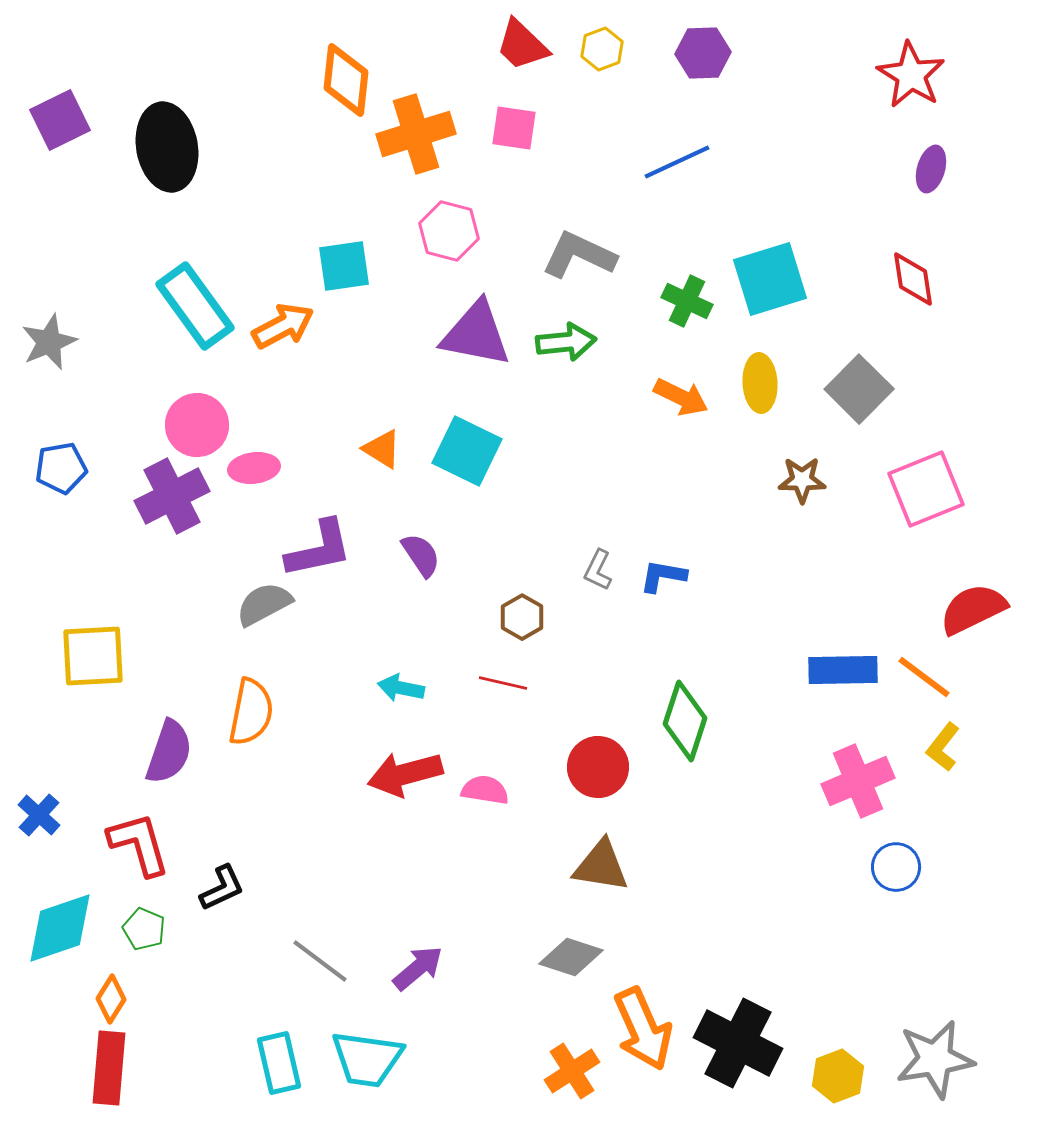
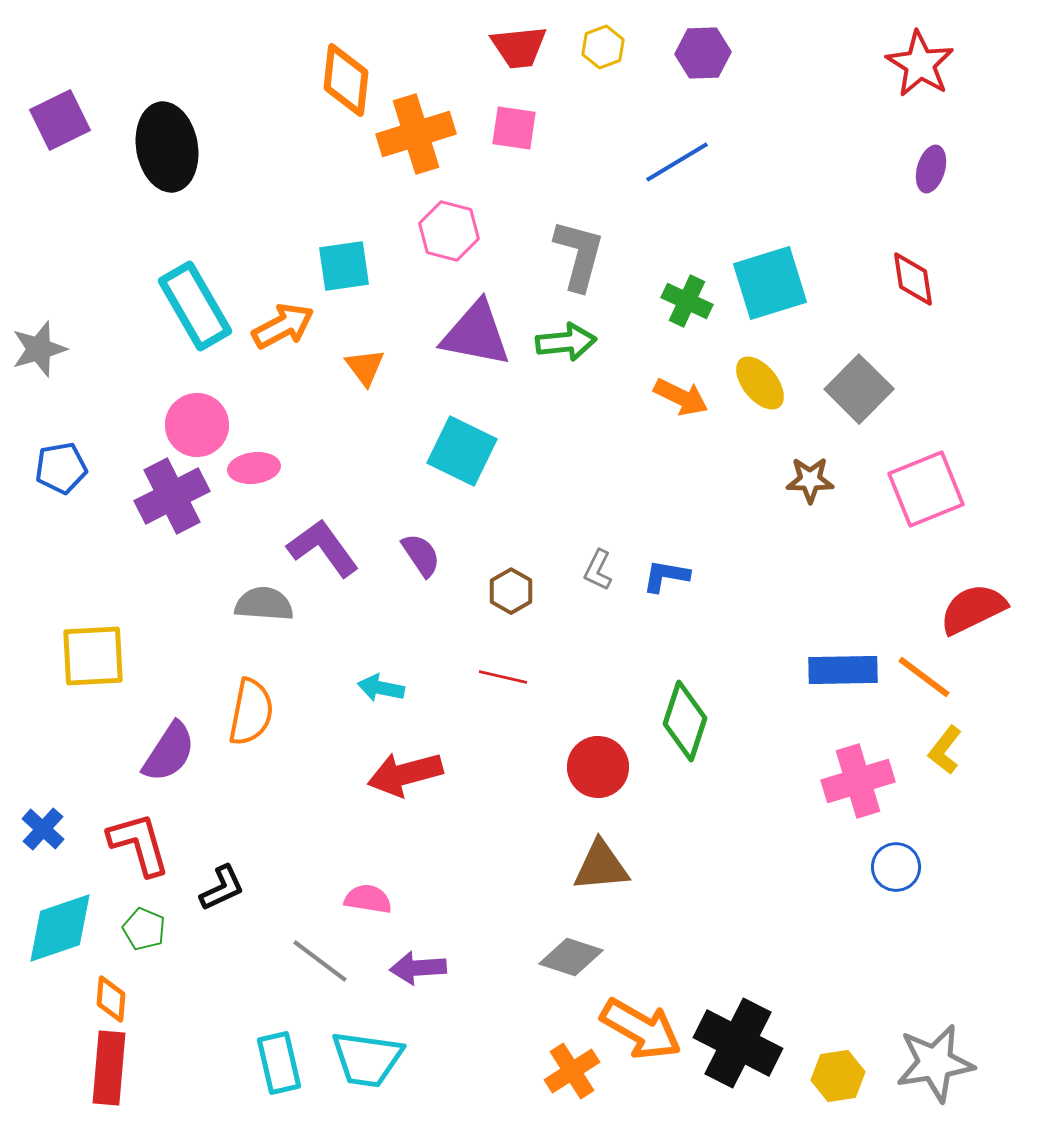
red trapezoid at (522, 45): moved 3 px left, 2 px down; rotated 50 degrees counterclockwise
yellow hexagon at (602, 49): moved 1 px right, 2 px up
red star at (911, 75): moved 9 px right, 11 px up
blue line at (677, 162): rotated 6 degrees counterclockwise
gray L-shape at (579, 255): rotated 80 degrees clockwise
cyan square at (770, 279): moved 4 px down
cyan rectangle at (195, 306): rotated 6 degrees clockwise
gray star at (49, 342): moved 10 px left, 7 px down; rotated 6 degrees clockwise
yellow ellipse at (760, 383): rotated 36 degrees counterclockwise
orange triangle at (382, 449): moved 17 px left, 82 px up; rotated 21 degrees clockwise
cyan square at (467, 451): moved 5 px left
brown star at (802, 480): moved 8 px right
purple L-shape at (319, 549): moved 4 px right, 1 px up; rotated 114 degrees counterclockwise
blue L-shape at (663, 576): moved 3 px right
gray semicircle at (264, 604): rotated 32 degrees clockwise
brown hexagon at (522, 617): moved 11 px left, 26 px up
red line at (503, 683): moved 6 px up
cyan arrow at (401, 688): moved 20 px left
yellow L-shape at (943, 747): moved 2 px right, 3 px down
purple semicircle at (169, 752): rotated 14 degrees clockwise
pink cross at (858, 781): rotated 6 degrees clockwise
pink semicircle at (485, 790): moved 117 px left, 109 px down
blue cross at (39, 815): moved 4 px right, 14 px down
brown triangle at (601, 866): rotated 14 degrees counterclockwise
purple arrow at (418, 968): rotated 144 degrees counterclockwise
orange diamond at (111, 999): rotated 27 degrees counterclockwise
orange arrow at (643, 1029): moved 2 px left; rotated 36 degrees counterclockwise
gray star at (935, 1059): moved 4 px down
yellow hexagon at (838, 1076): rotated 12 degrees clockwise
